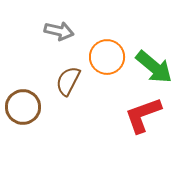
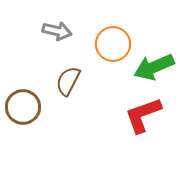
gray arrow: moved 2 px left
orange circle: moved 6 px right, 13 px up
green arrow: rotated 117 degrees clockwise
